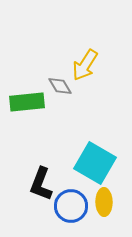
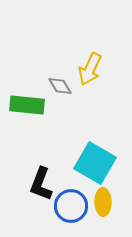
yellow arrow: moved 5 px right, 4 px down; rotated 8 degrees counterclockwise
green rectangle: moved 3 px down; rotated 12 degrees clockwise
yellow ellipse: moved 1 px left
